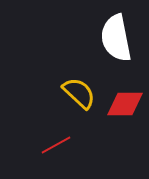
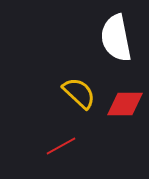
red line: moved 5 px right, 1 px down
